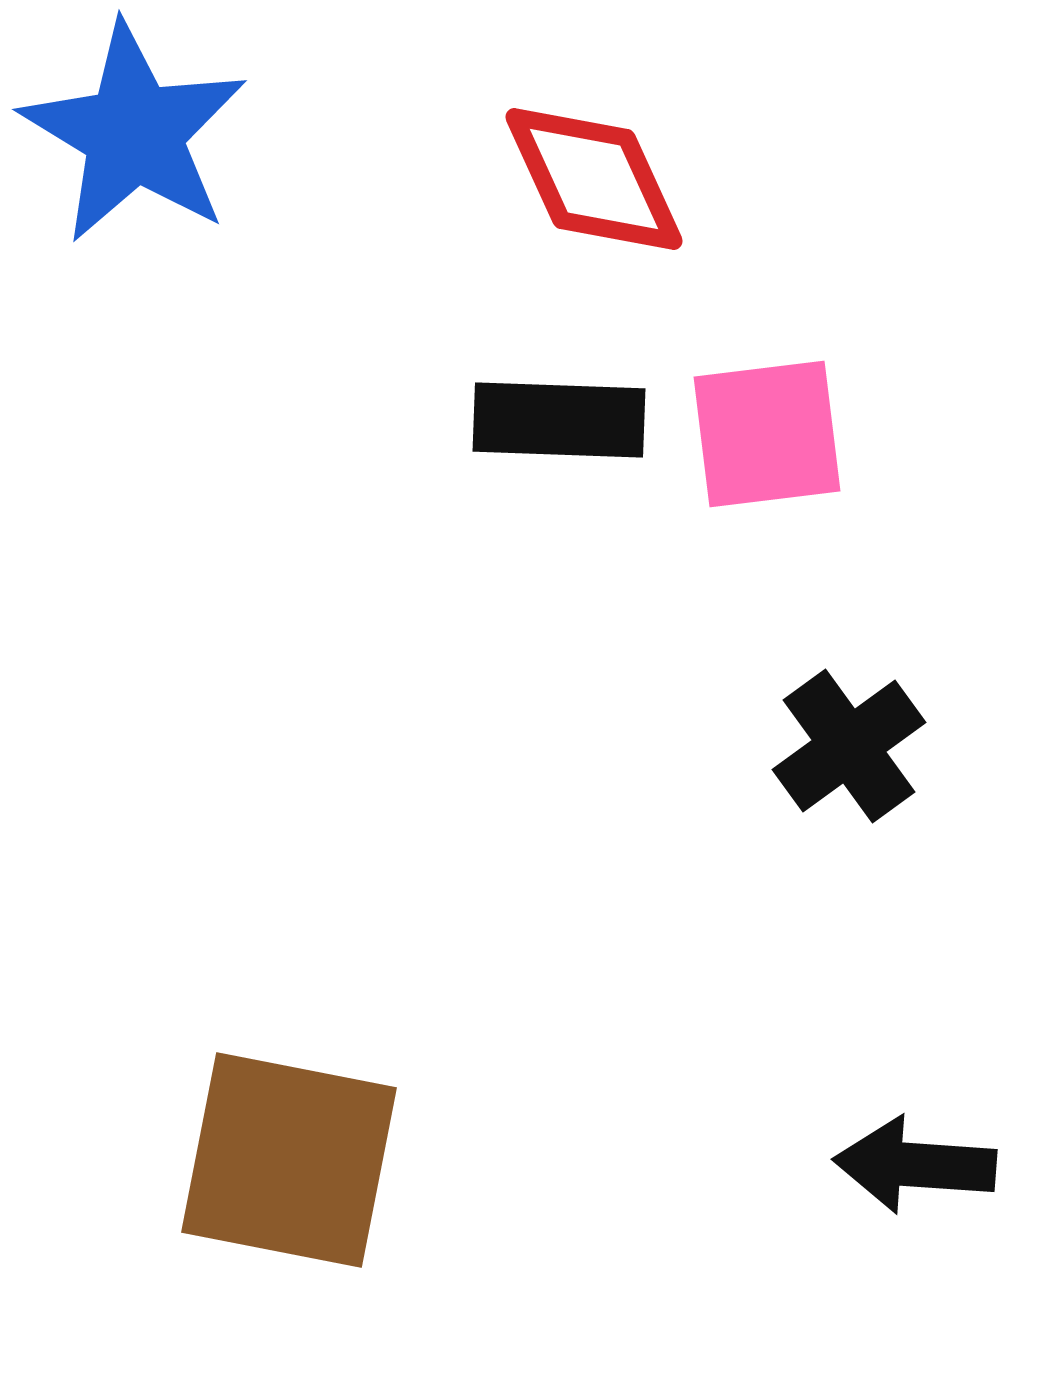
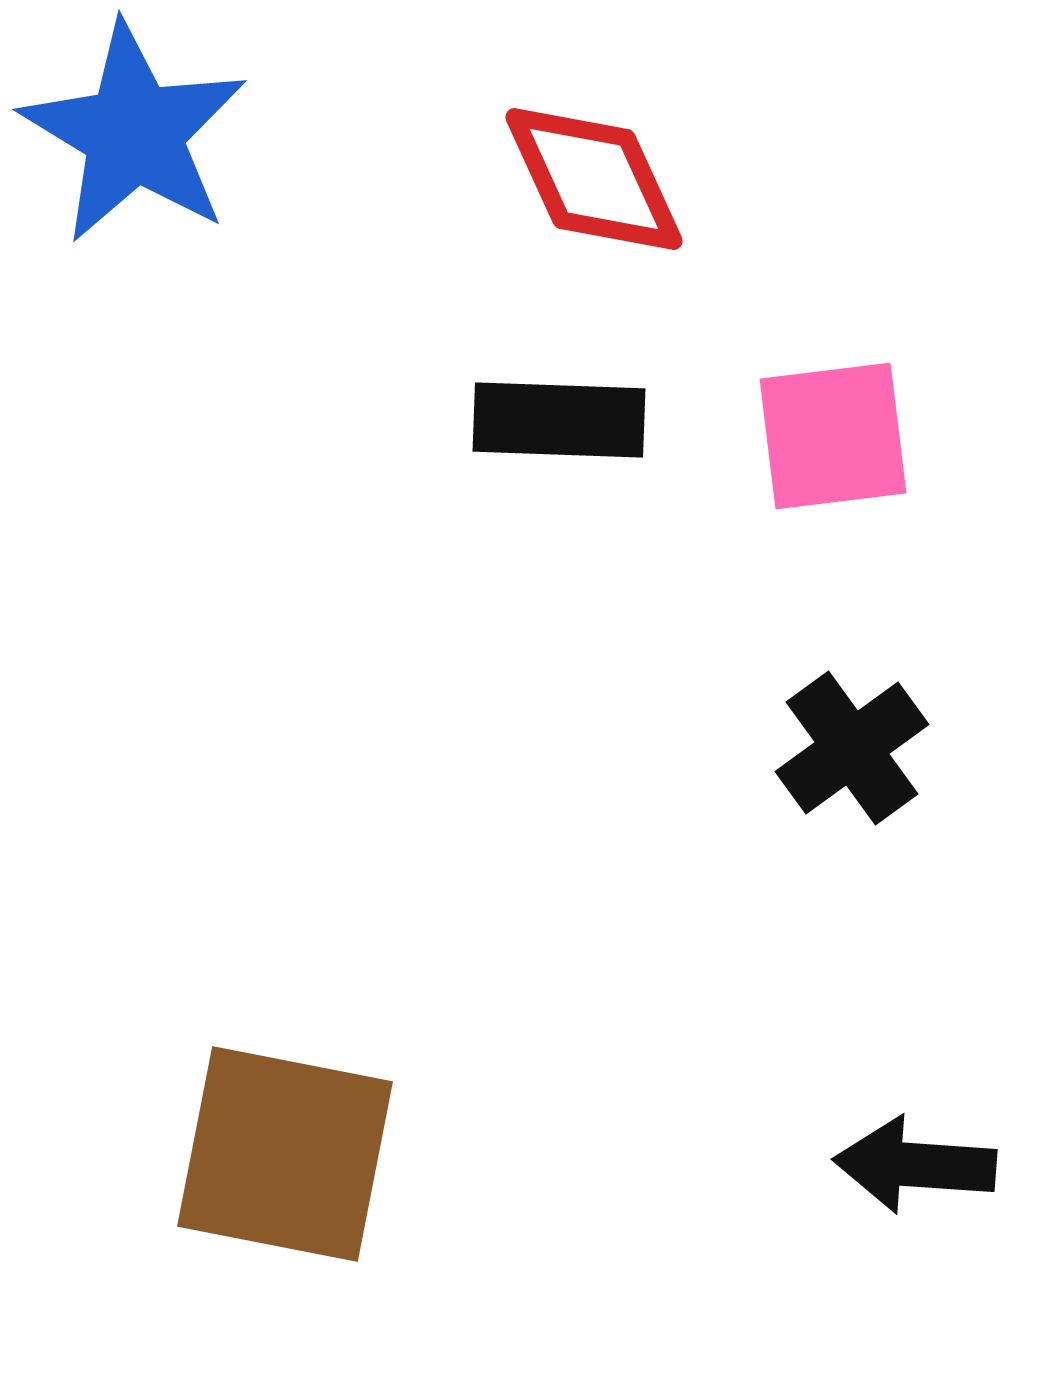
pink square: moved 66 px right, 2 px down
black cross: moved 3 px right, 2 px down
brown square: moved 4 px left, 6 px up
